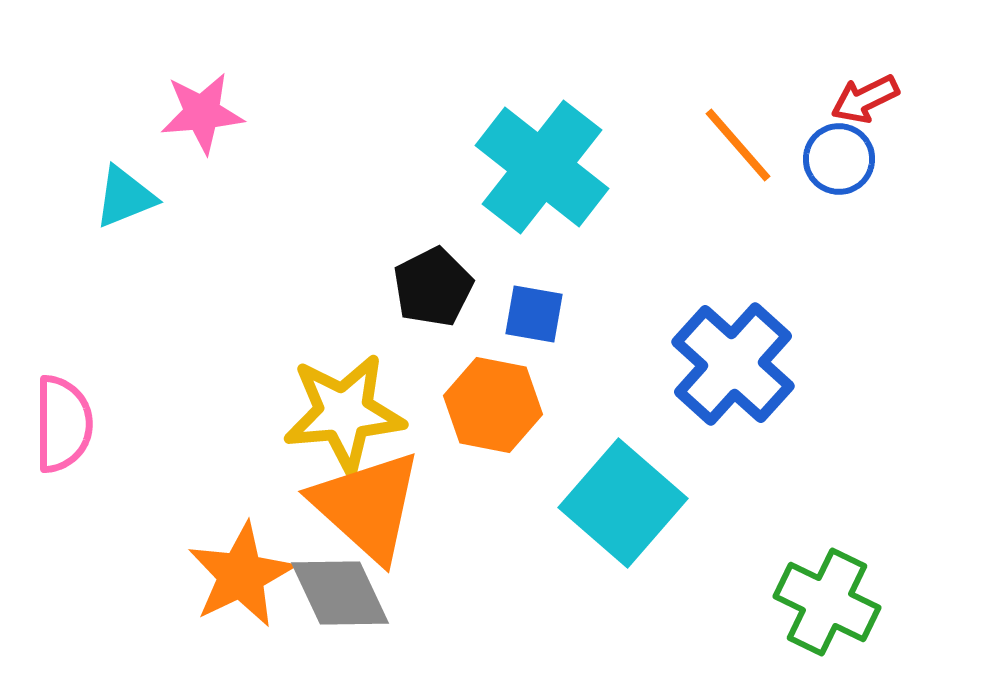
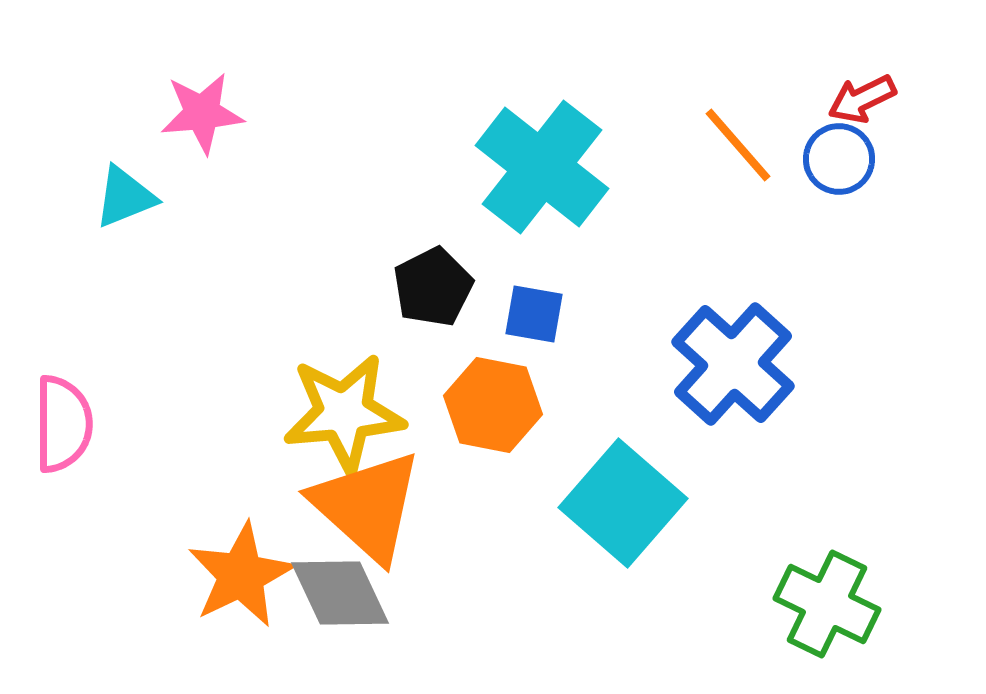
red arrow: moved 3 px left
green cross: moved 2 px down
